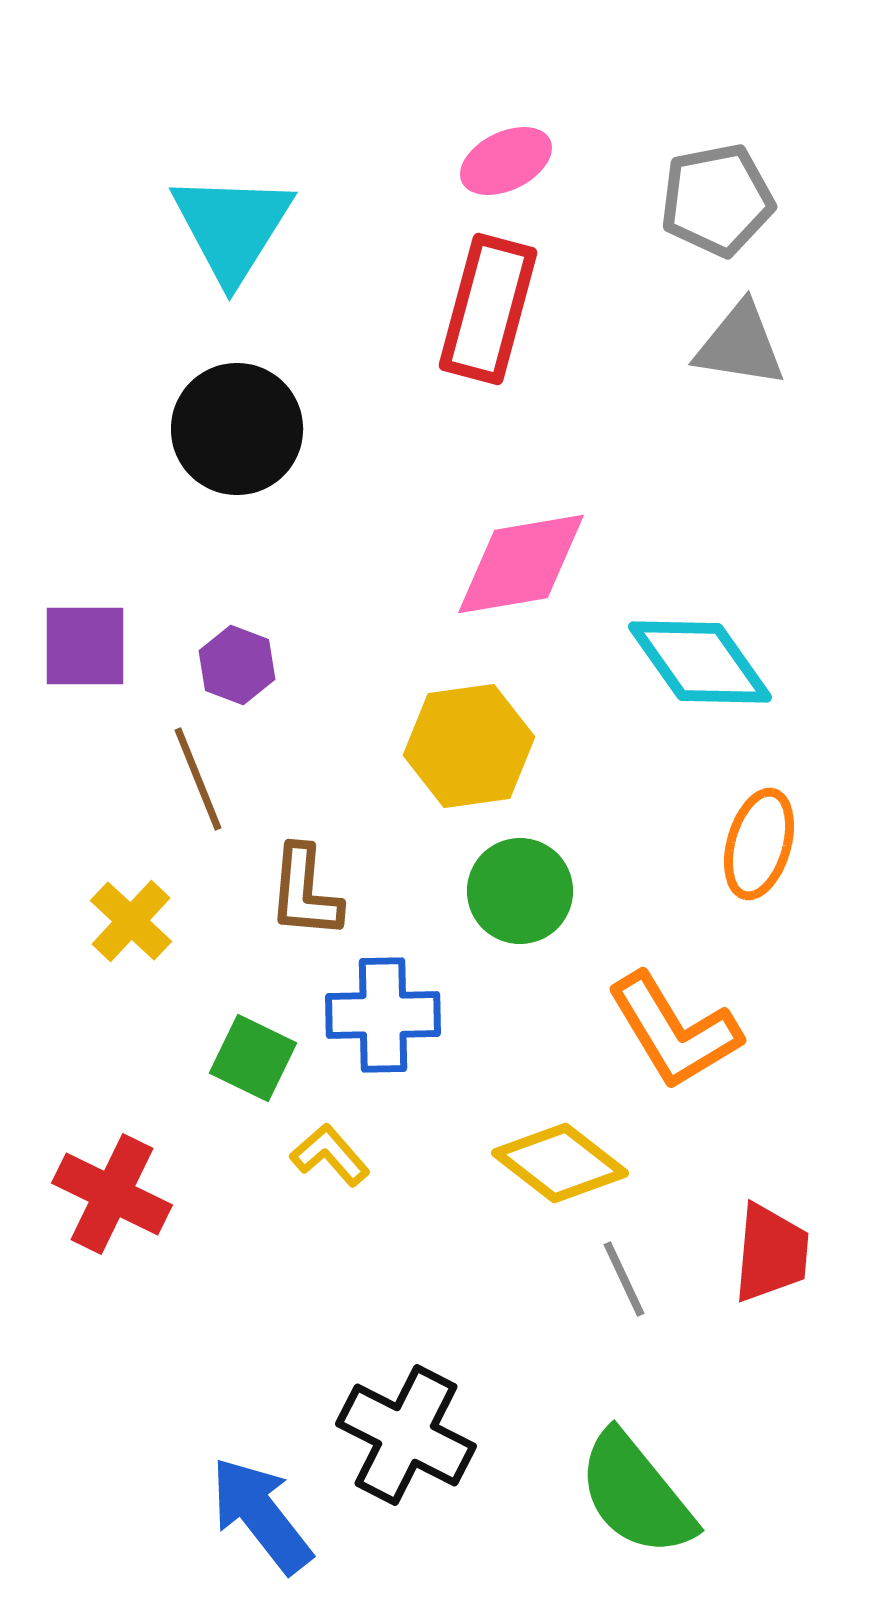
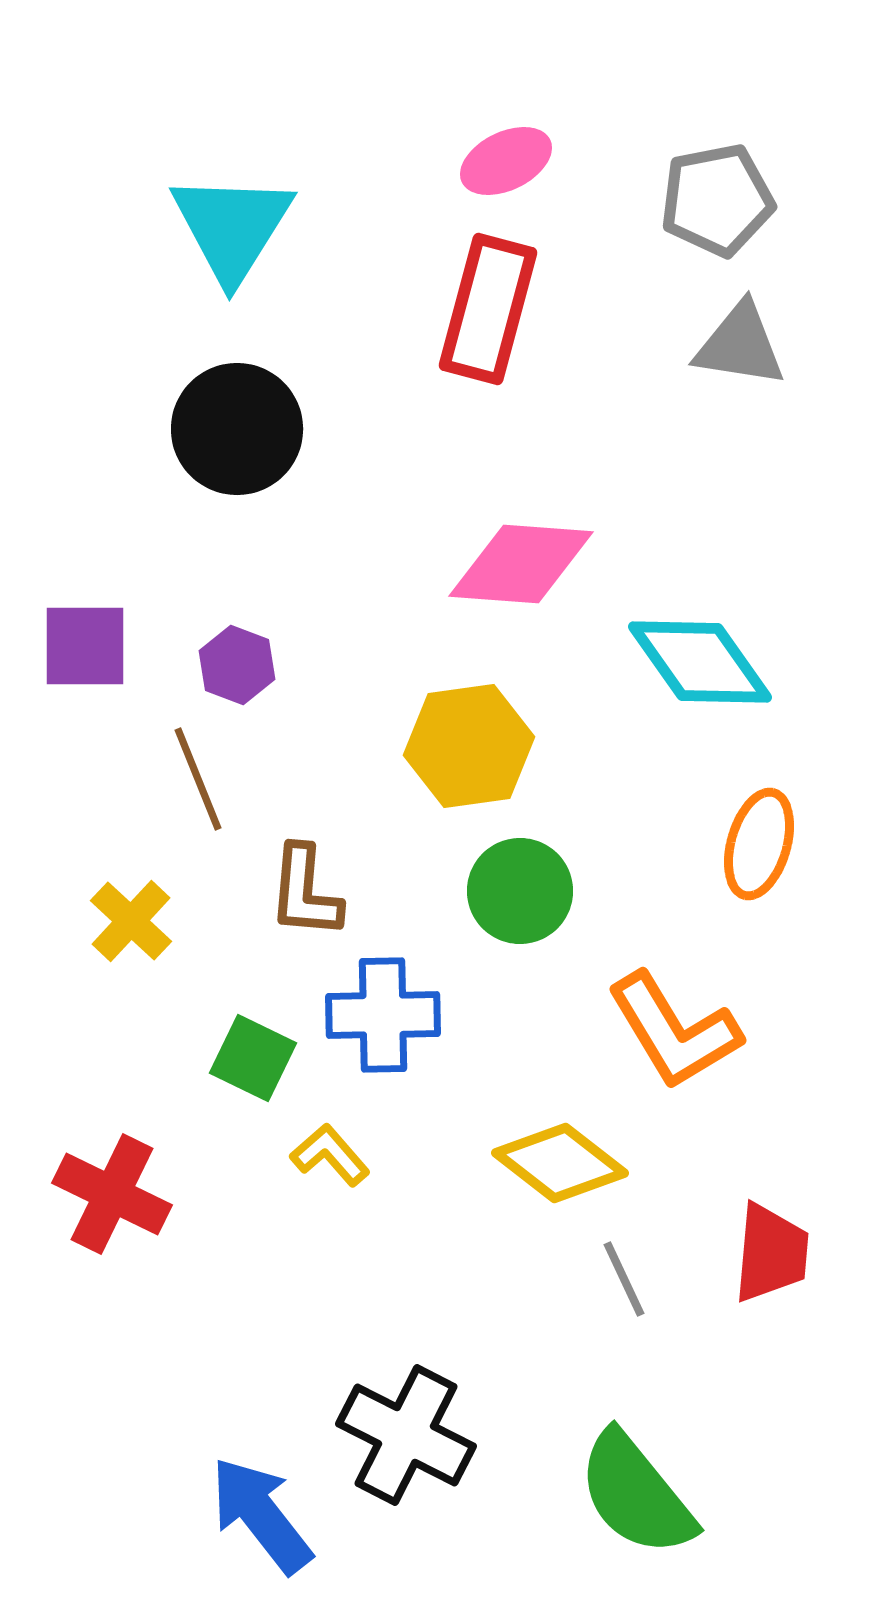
pink diamond: rotated 14 degrees clockwise
